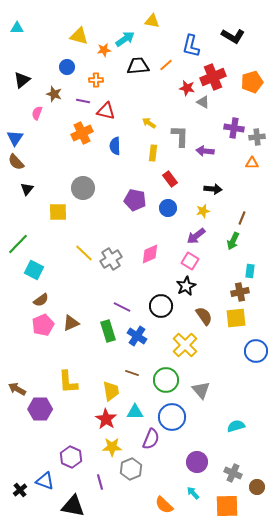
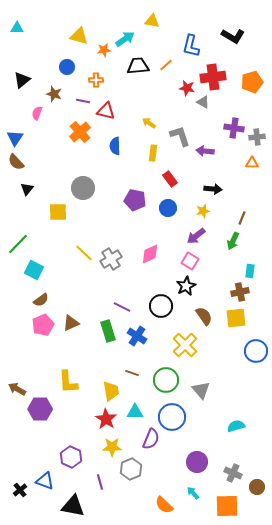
red cross at (213, 77): rotated 15 degrees clockwise
orange cross at (82, 133): moved 2 px left, 1 px up; rotated 15 degrees counterclockwise
gray L-shape at (180, 136): rotated 20 degrees counterclockwise
